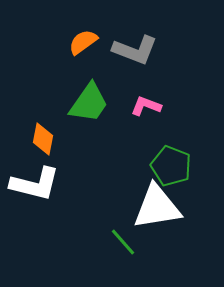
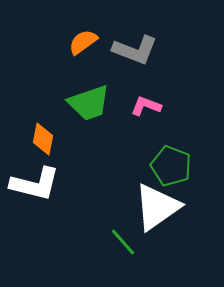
green trapezoid: rotated 36 degrees clockwise
white triangle: rotated 26 degrees counterclockwise
